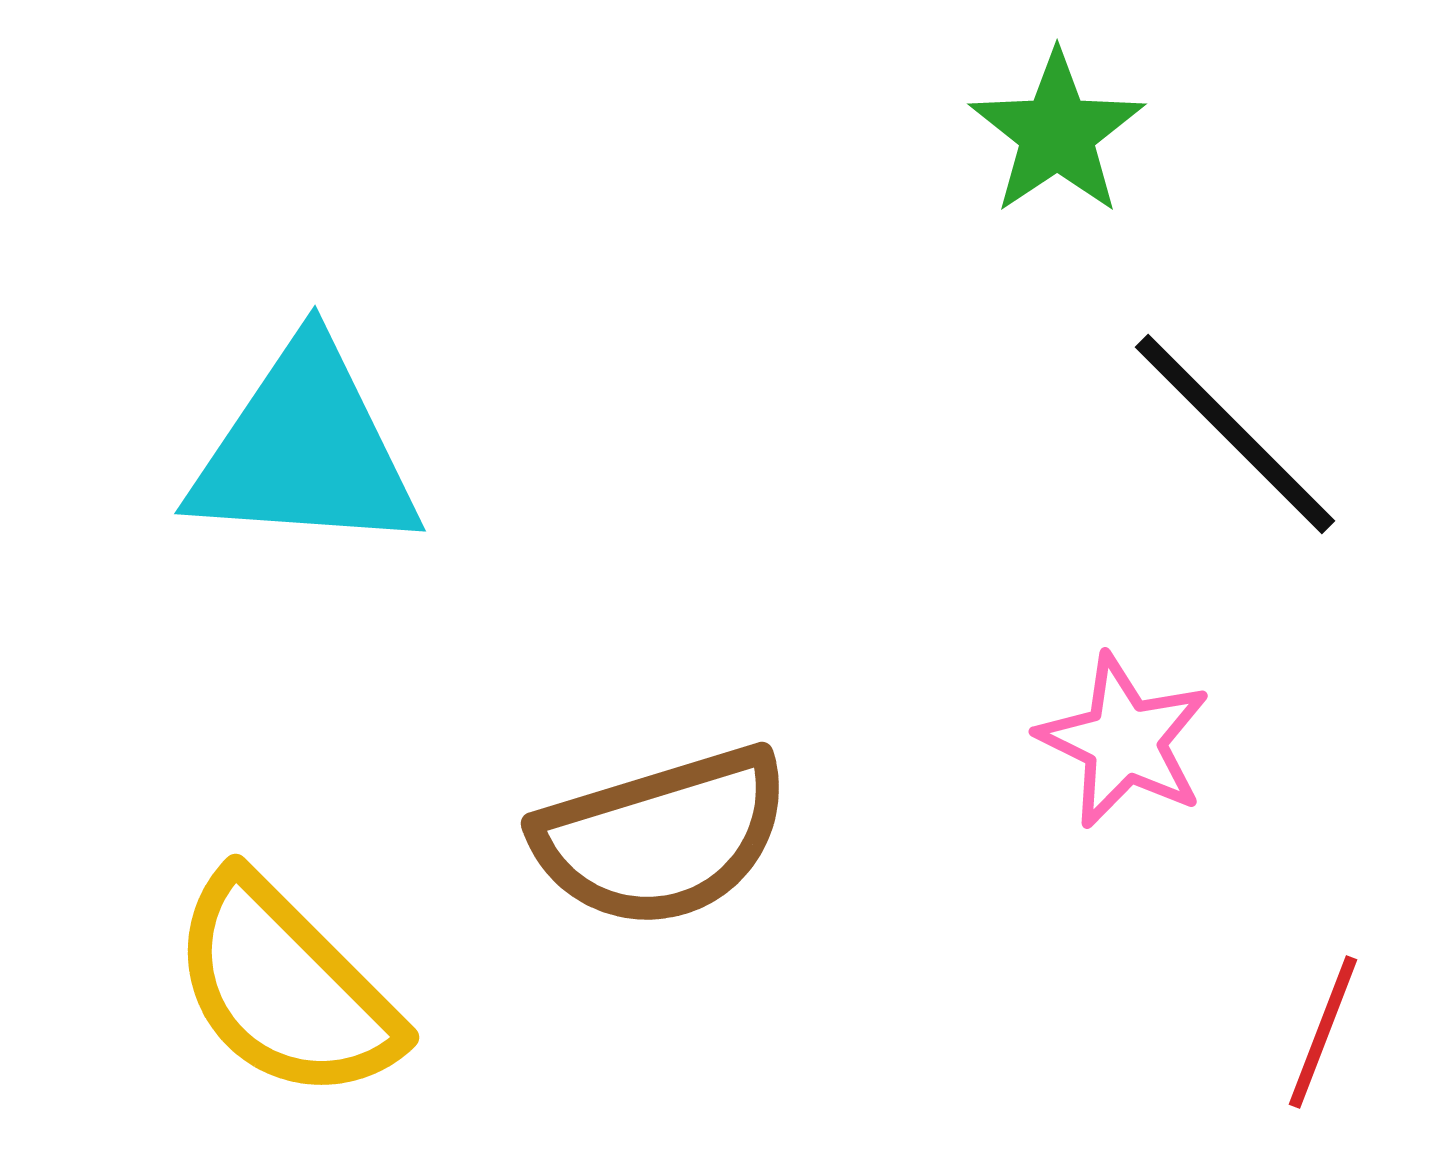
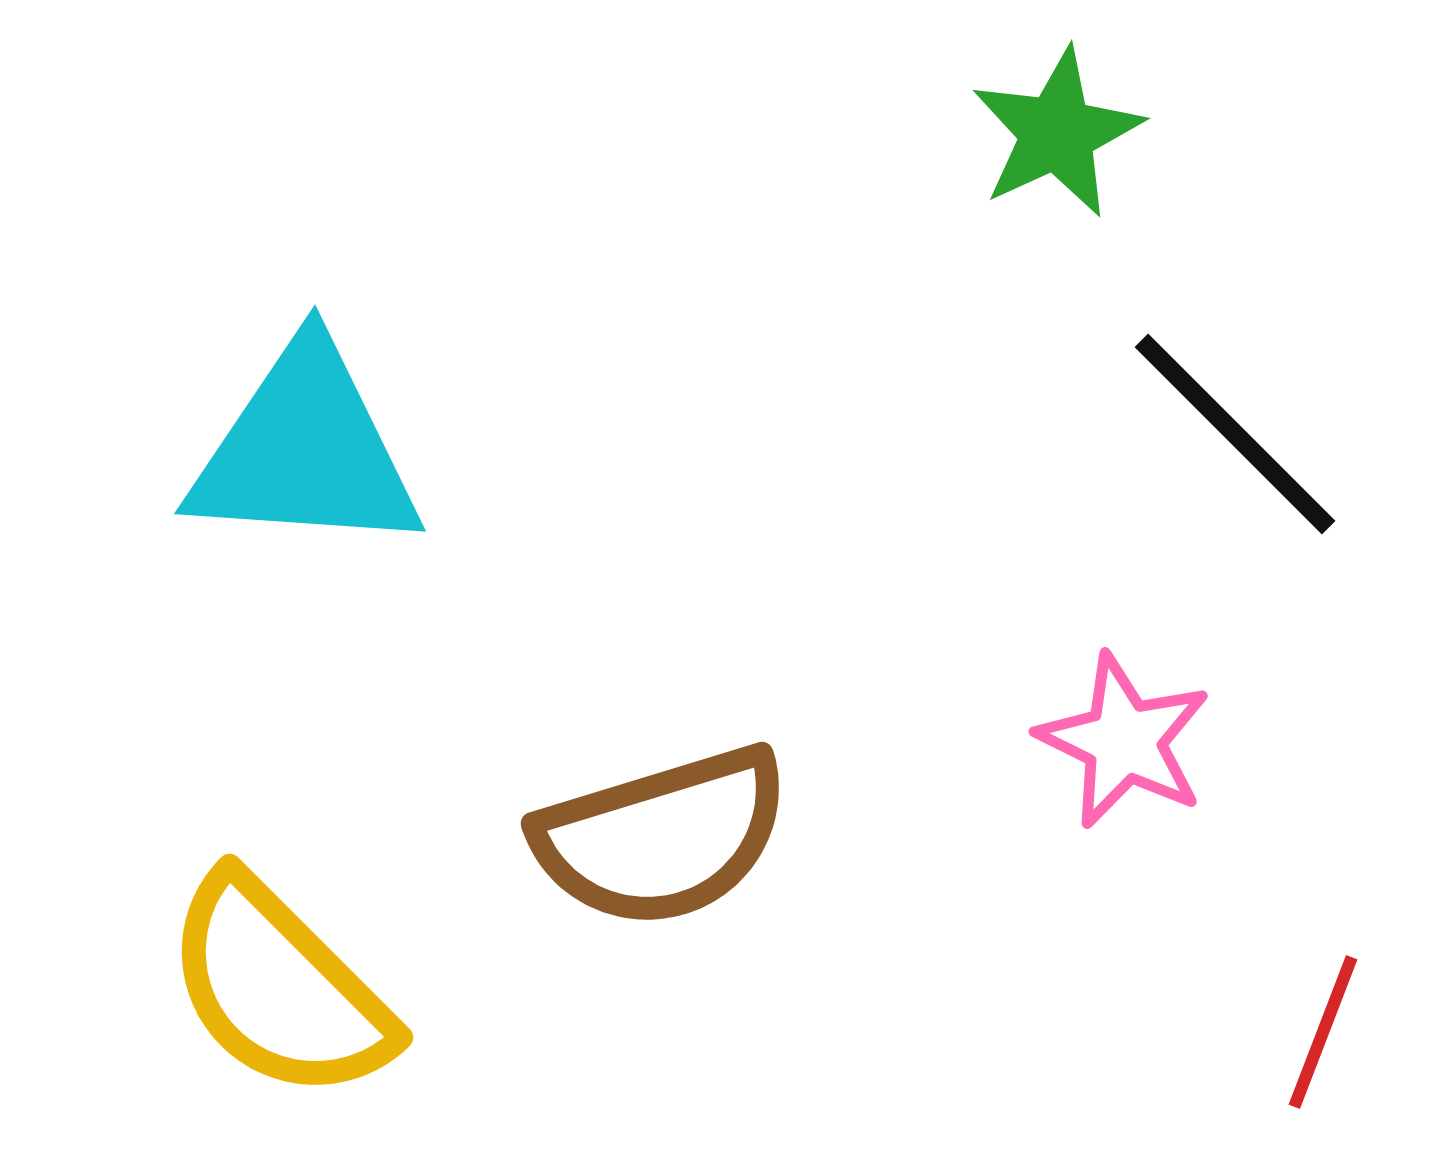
green star: rotated 9 degrees clockwise
yellow semicircle: moved 6 px left
